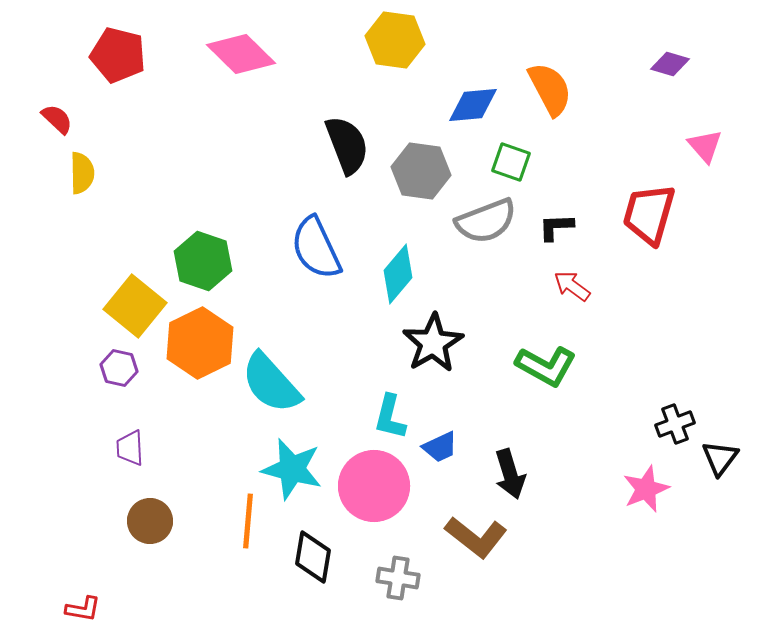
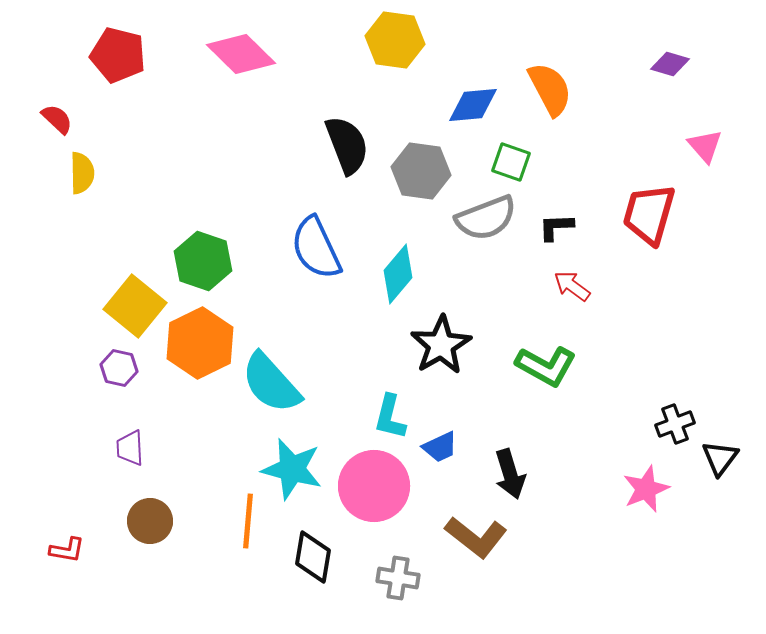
gray semicircle: moved 3 px up
black star: moved 8 px right, 2 px down
red L-shape: moved 16 px left, 59 px up
